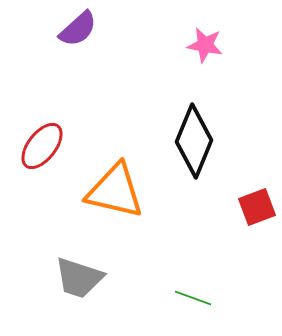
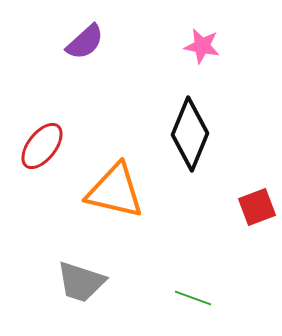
purple semicircle: moved 7 px right, 13 px down
pink star: moved 3 px left, 1 px down
black diamond: moved 4 px left, 7 px up
gray trapezoid: moved 2 px right, 4 px down
